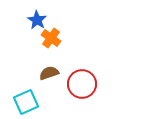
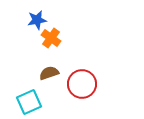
blue star: rotated 30 degrees clockwise
cyan square: moved 3 px right
